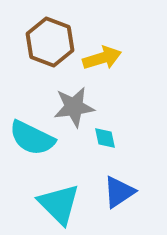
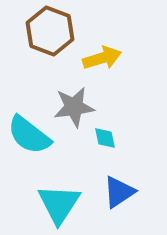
brown hexagon: moved 11 px up
cyan semicircle: moved 3 px left, 3 px up; rotated 12 degrees clockwise
cyan triangle: rotated 18 degrees clockwise
